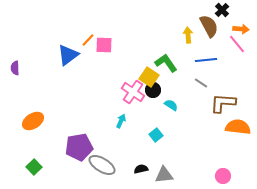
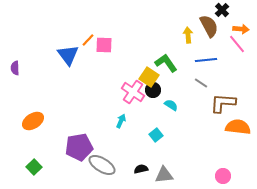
blue triangle: rotated 30 degrees counterclockwise
